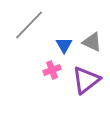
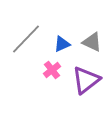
gray line: moved 3 px left, 14 px down
blue triangle: moved 2 px left, 1 px up; rotated 36 degrees clockwise
pink cross: rotated 18 degrees counterclockwise
